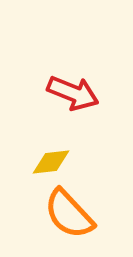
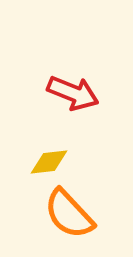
yellow diamond: moved 2 px left
